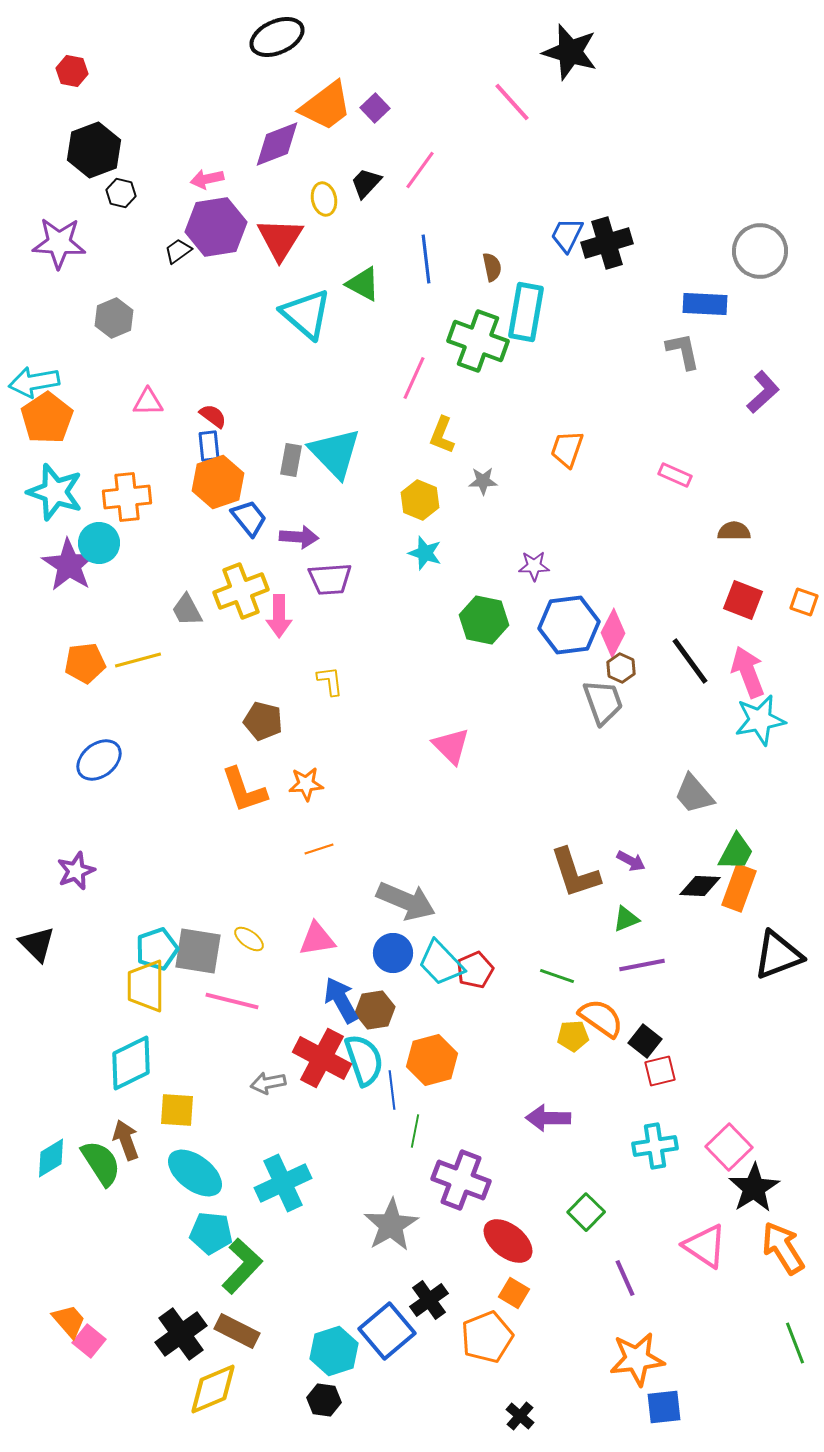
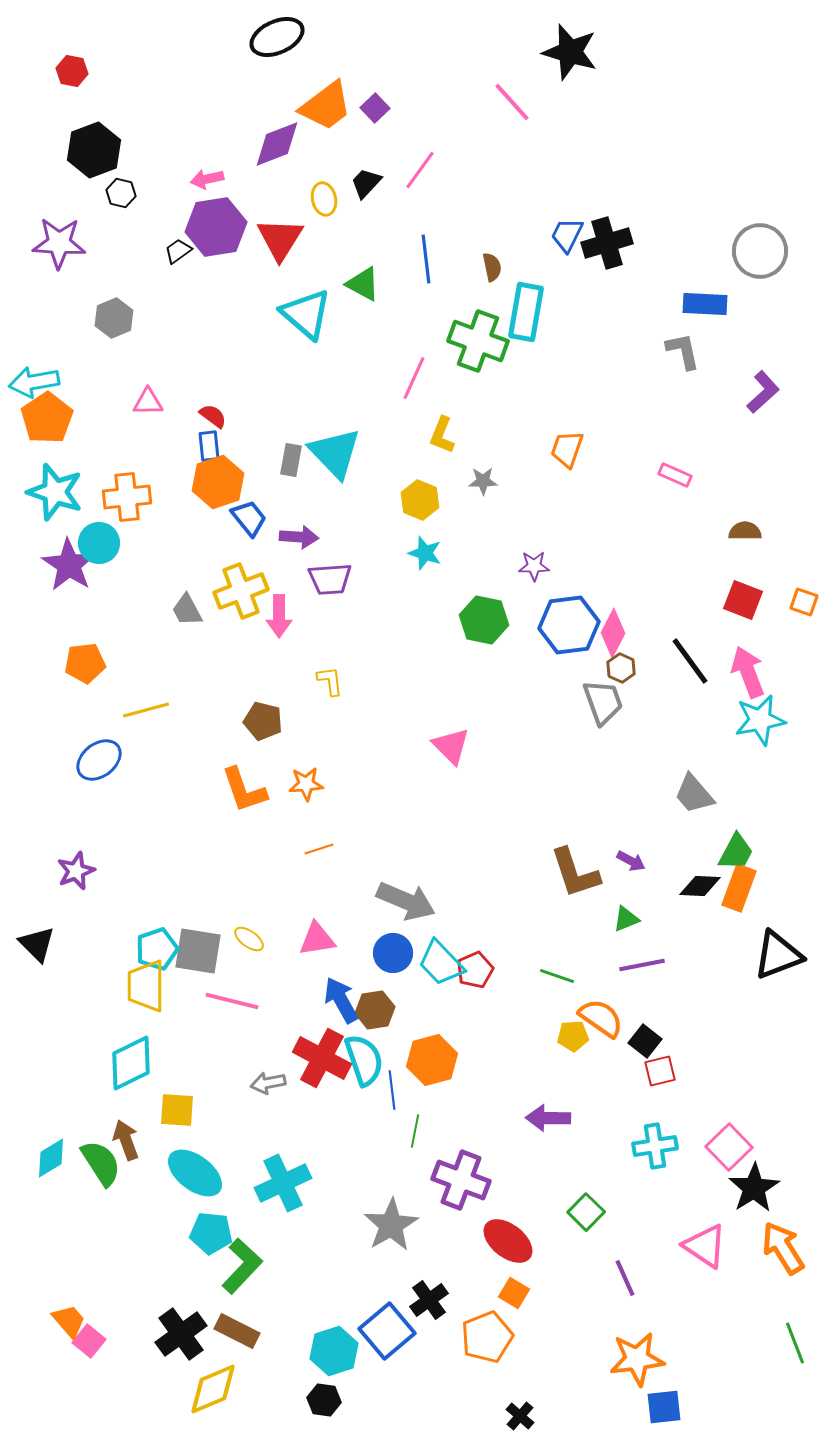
brown semicircle at (734, 531): moved 11 px right
yellow line at (138, 660): moved 8 px right, 50 px down
